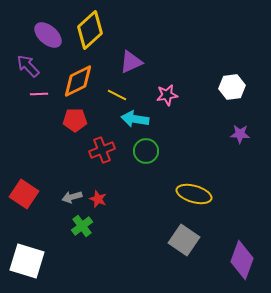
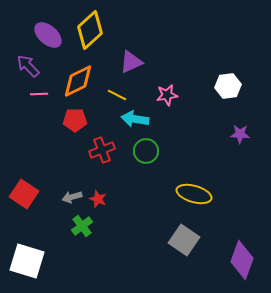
white hexagon: moved 4 px left, 1 px up
